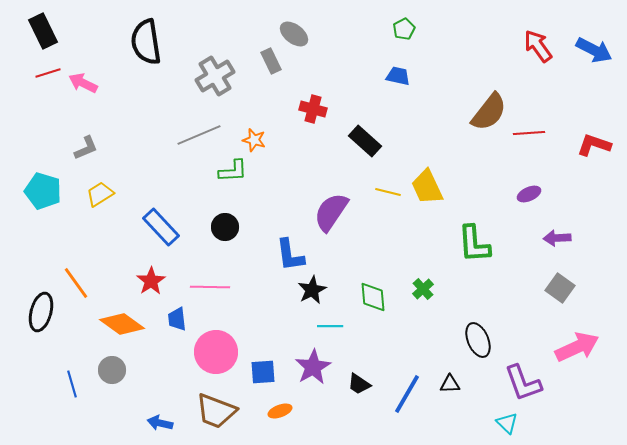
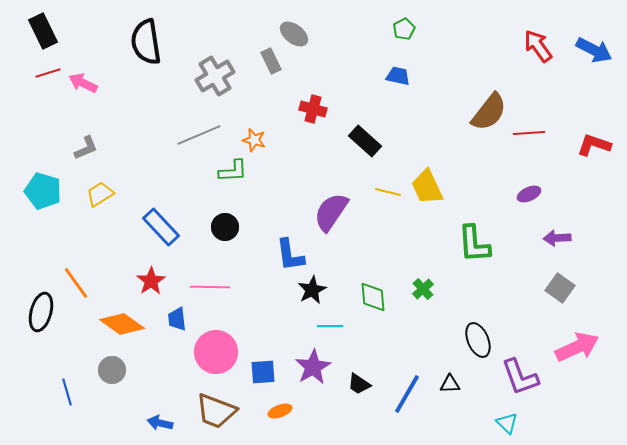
purple L-shape at (523, 383): moved 3 px left, 6 px up
blue line at (72, 384): moved 5 px left, 8 px down
